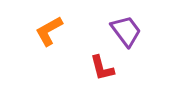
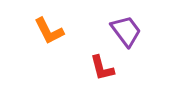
orange L-shape: rotated 88 degrees counterclockwise
